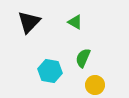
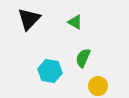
black triangle: moved 3 px up
yellow circle: moved 3 px right, 1 px down
